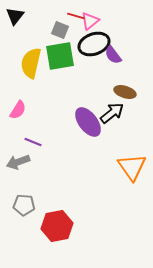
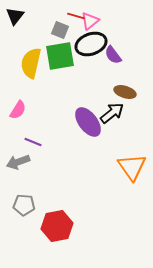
black ellipse: moved 3 px left
